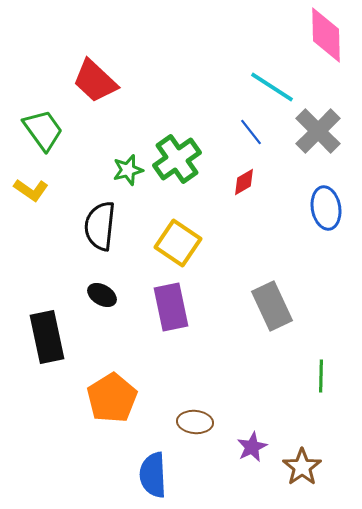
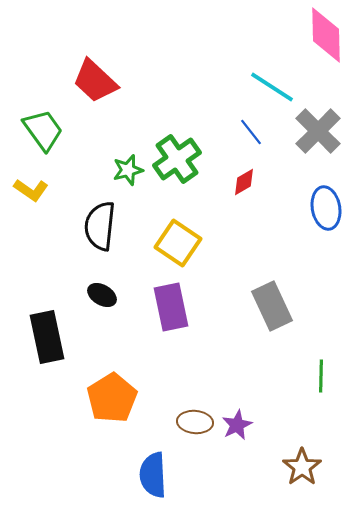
purple star: moved 15 px left, 22 px up
